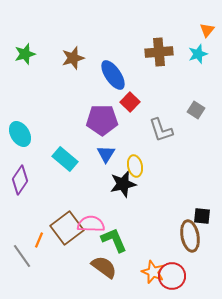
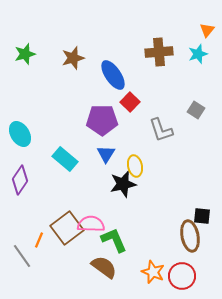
red circle: moved 10 px right
